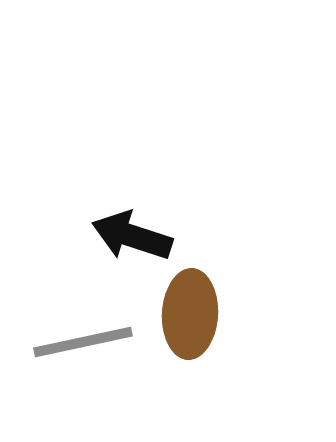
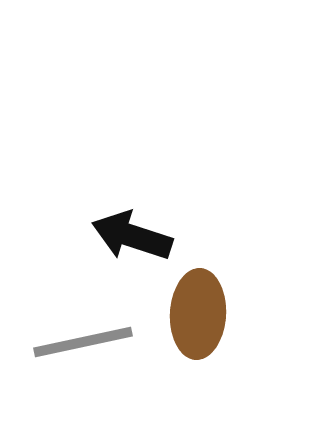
brown ellipse: moved 8 px right
